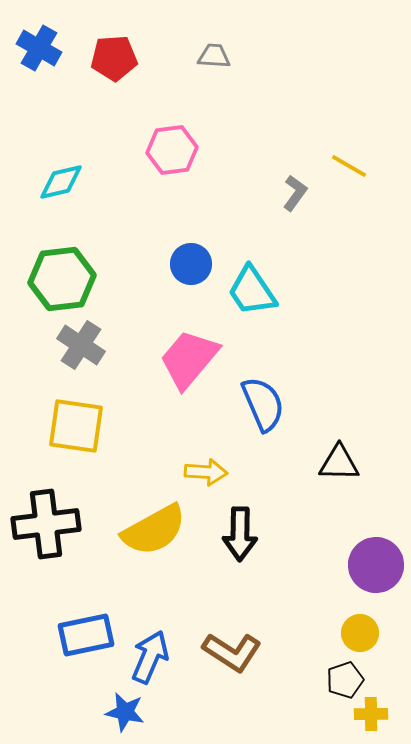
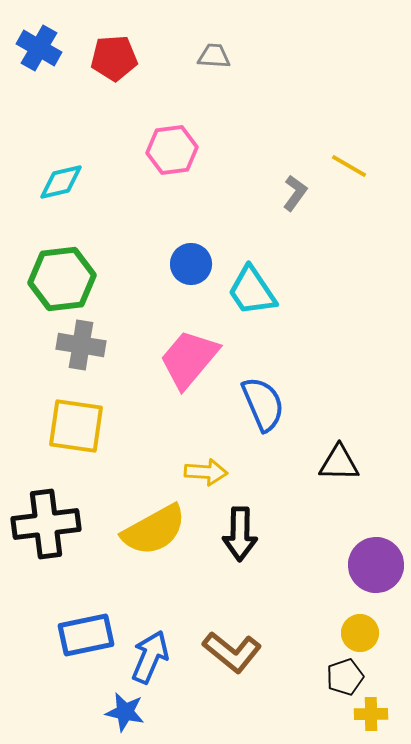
gray cross: rotated 24 degrees counterclockwise
brown L-shape: rotated 6 degrees clockwise
black pentagon: moved 3 px up
